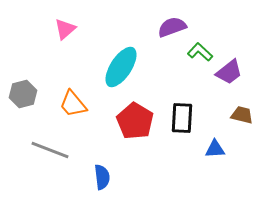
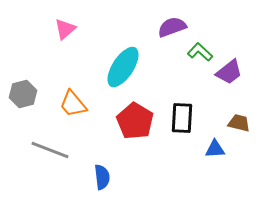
cyan ellipse: moved 2 px right
brown trapezoid: moved 3 px left, 8 px down
